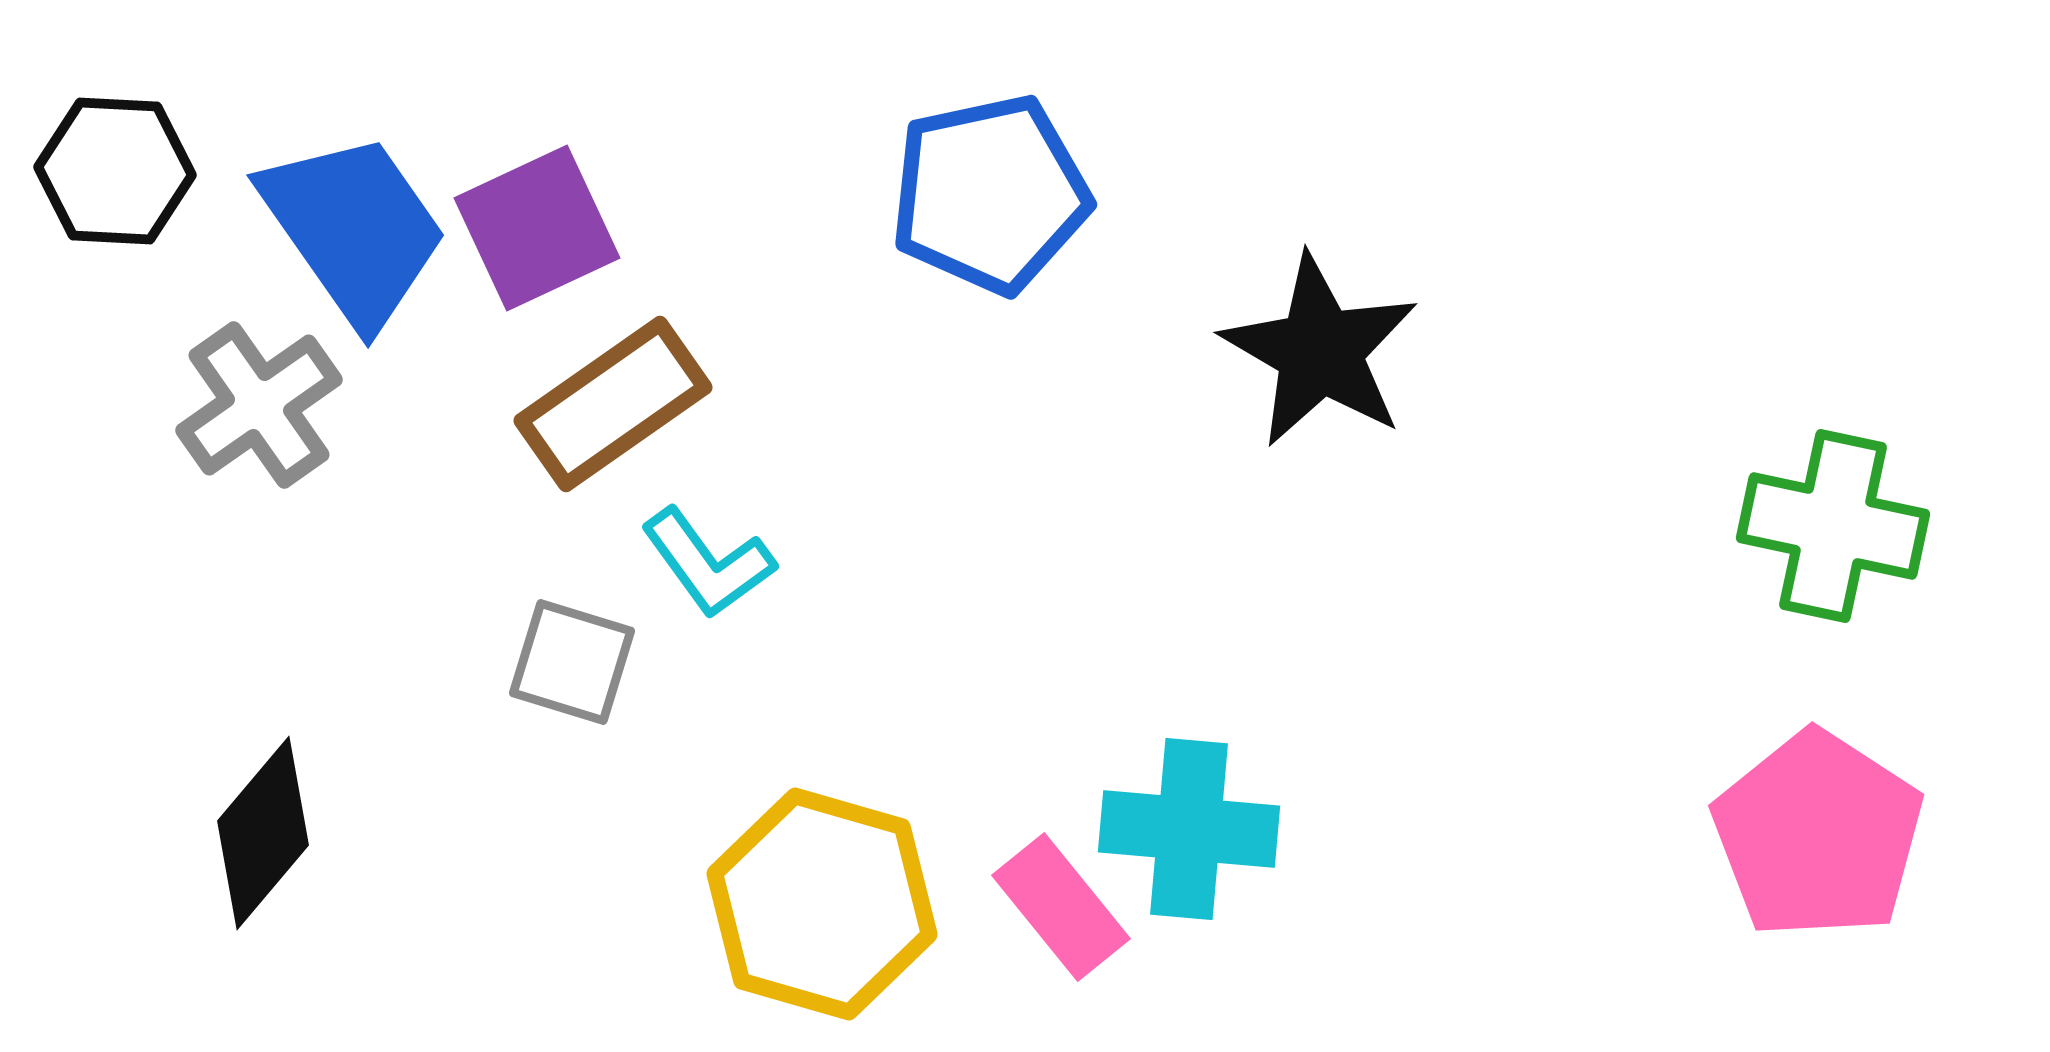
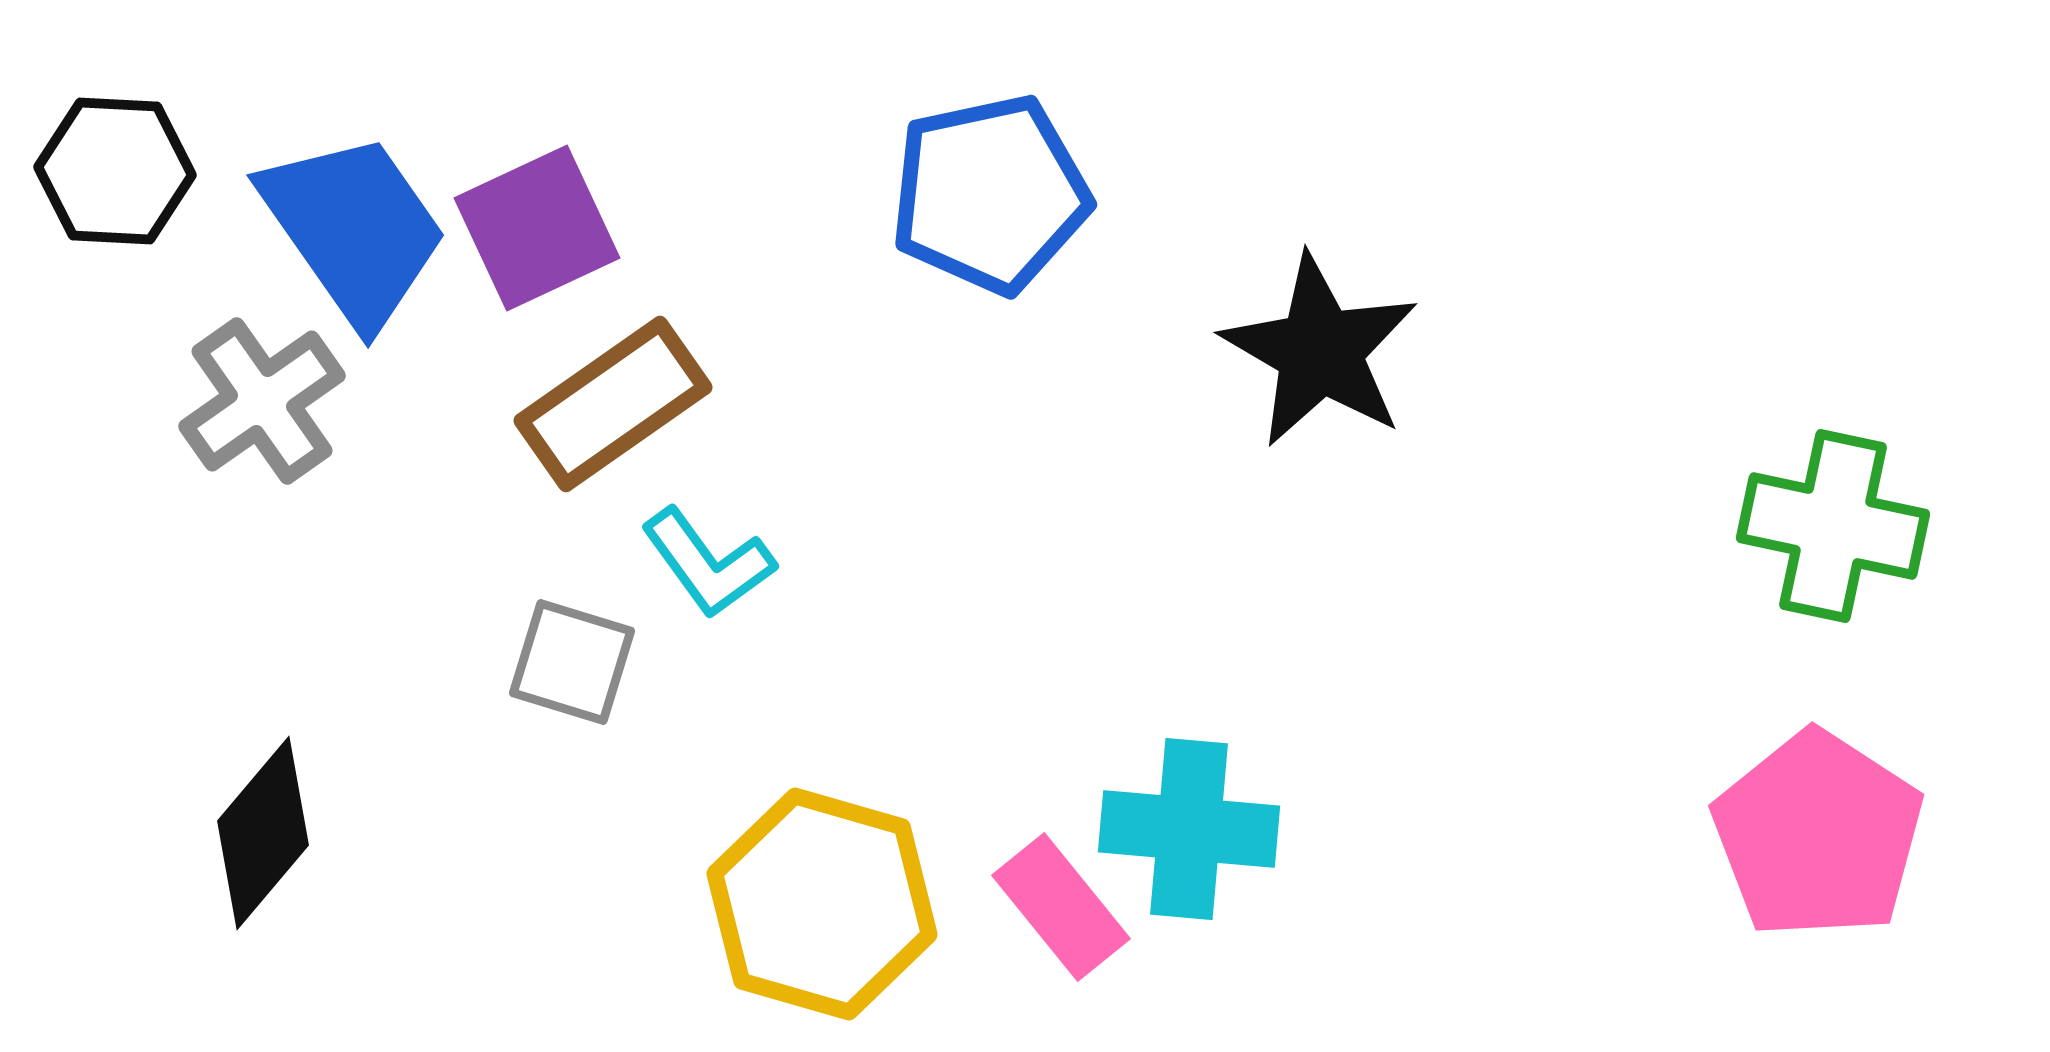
gray cross: moved 3 px right, 4 px up
